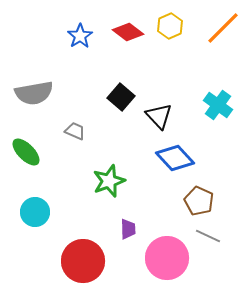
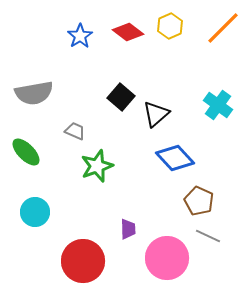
black triangle: moved 3 px left, 2 px up; rotated 32 degrees clockwise
green star: moved 12 px left, 15 px up
